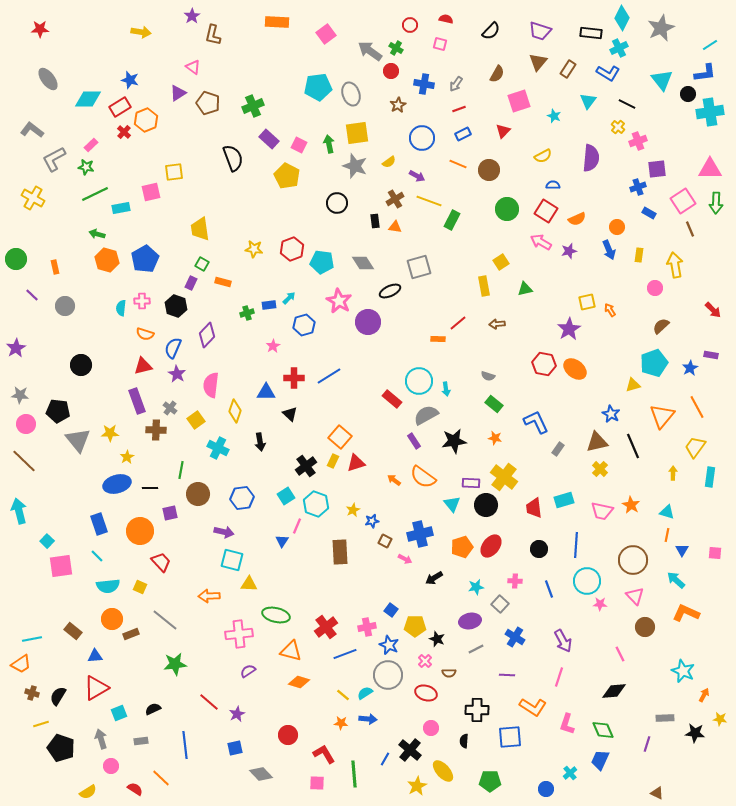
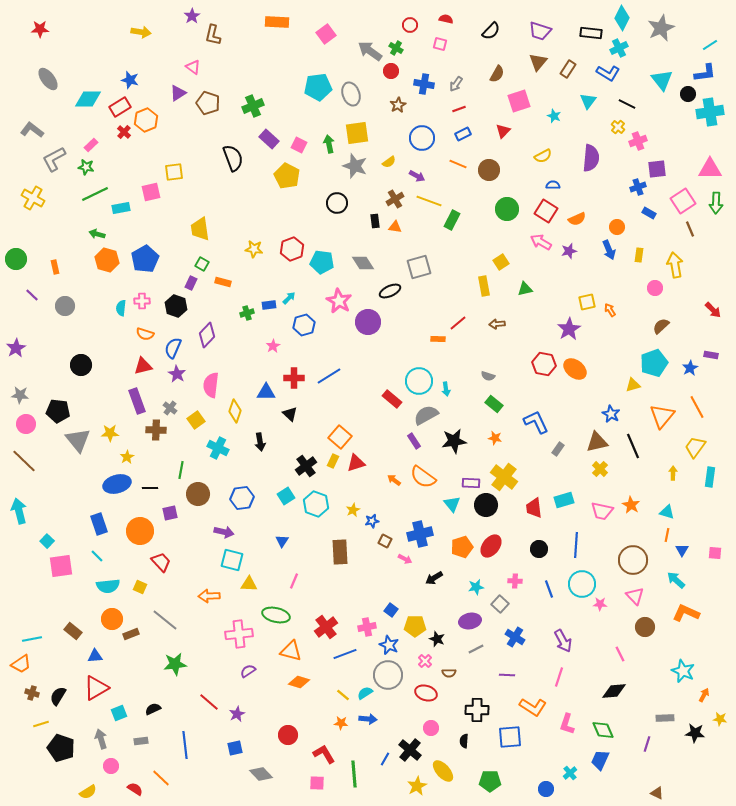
pink line at (297, 526): moved 3 px left, 55 px down
cyan circle at (587, 581): moved 5 px left, 3 px down
